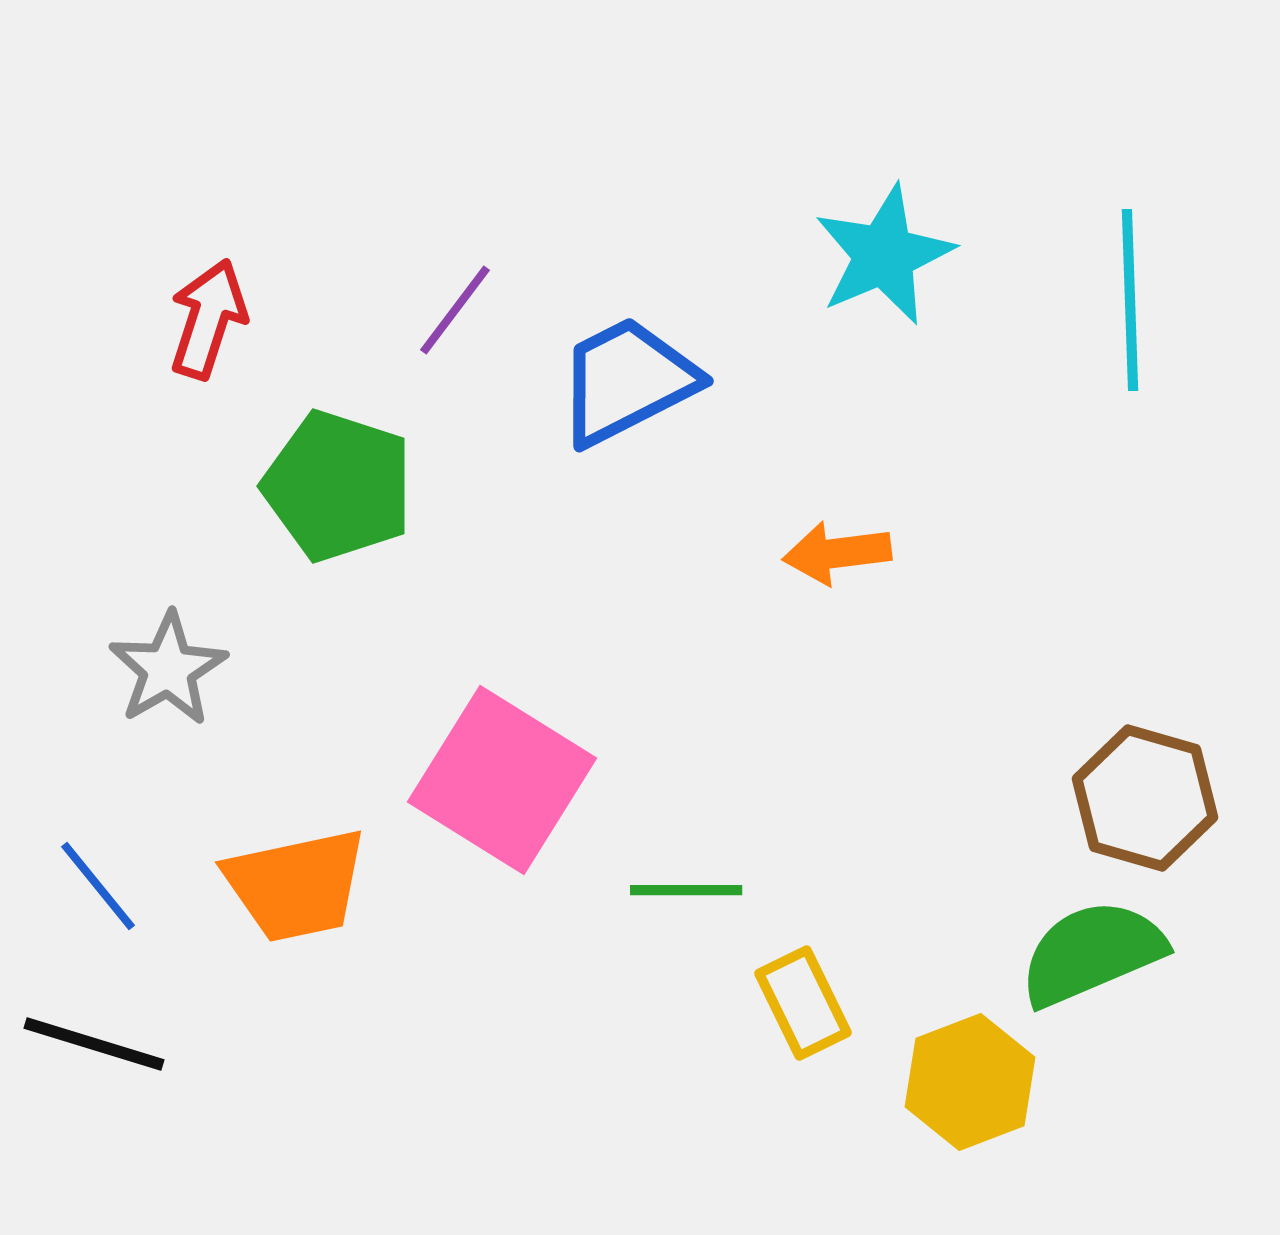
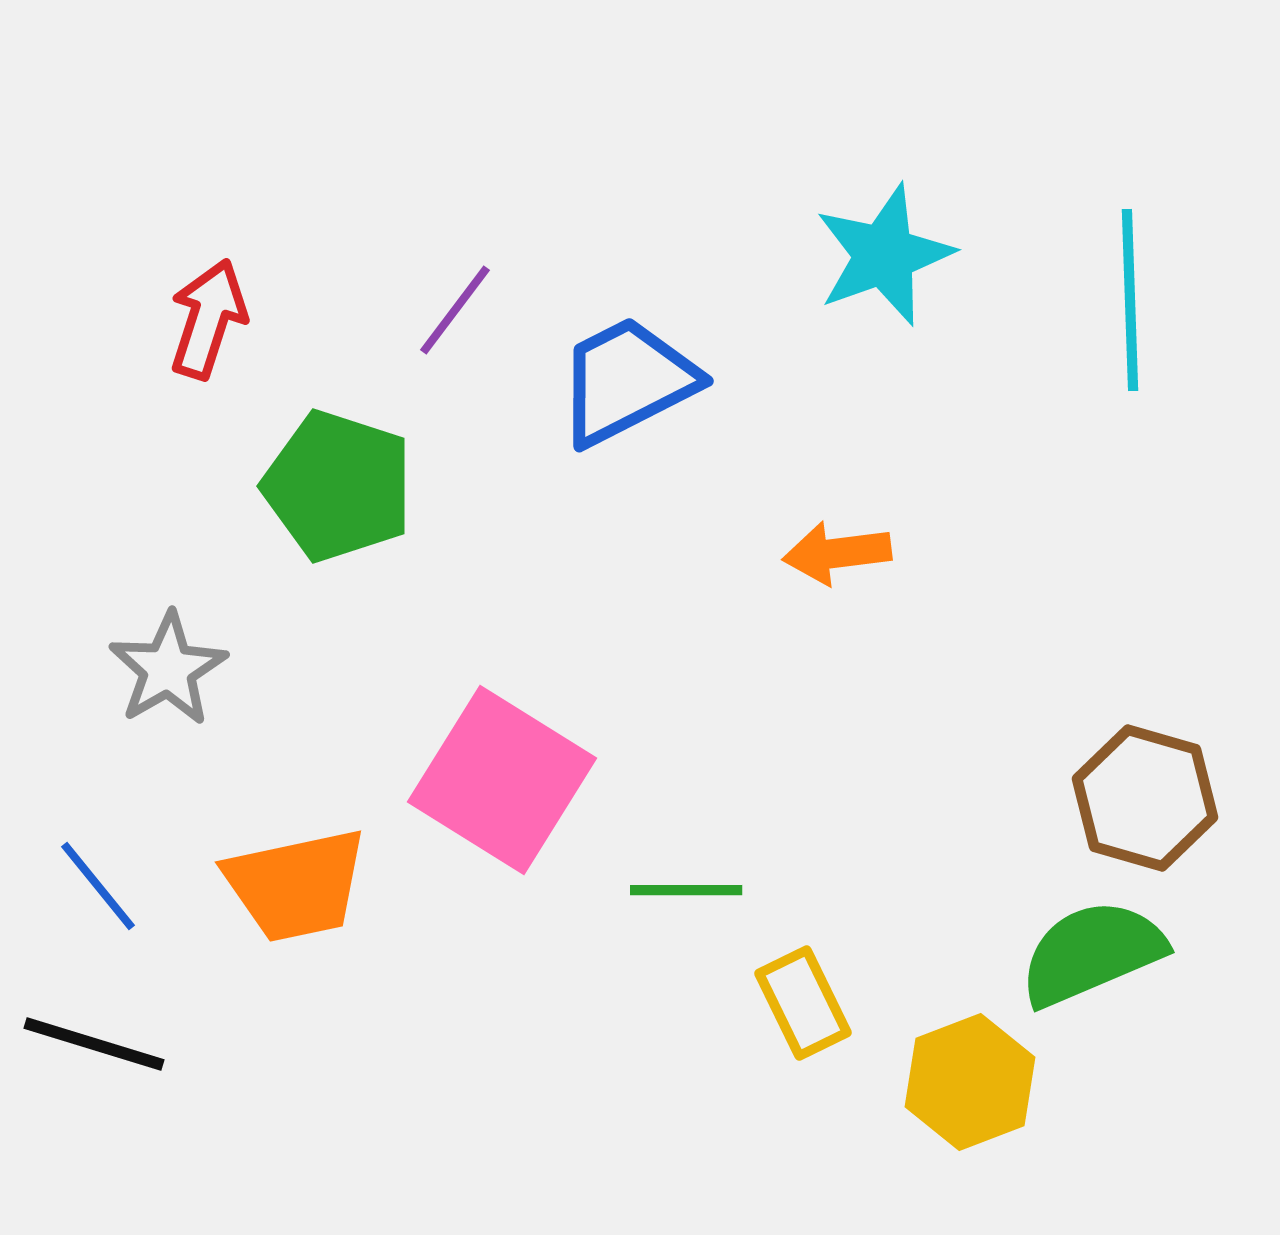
cyan star: rotated 3 degrees clockwise
